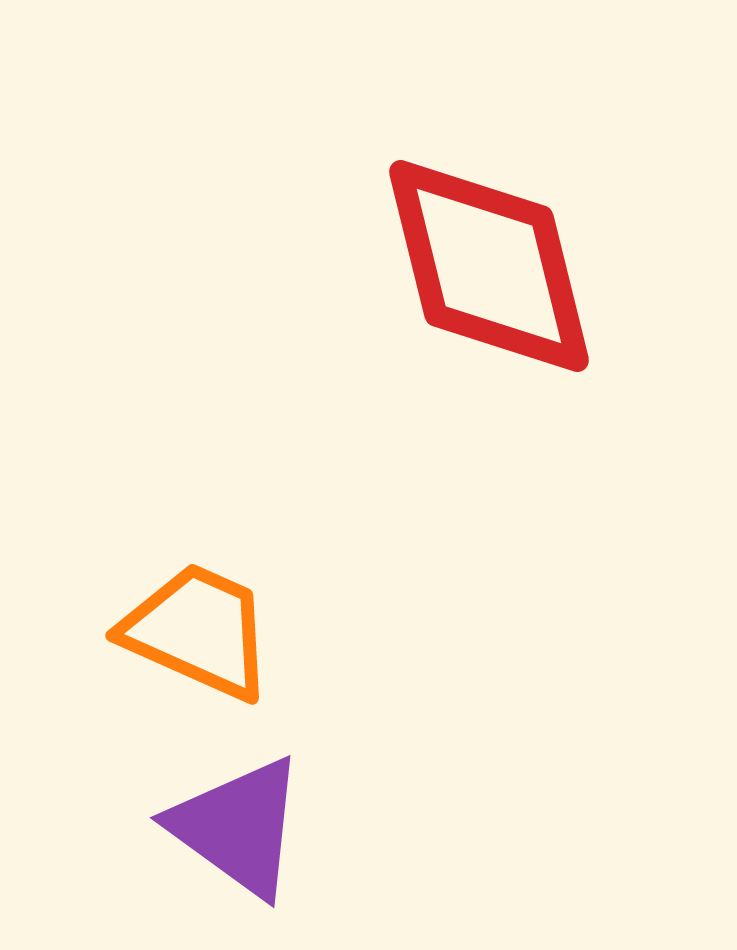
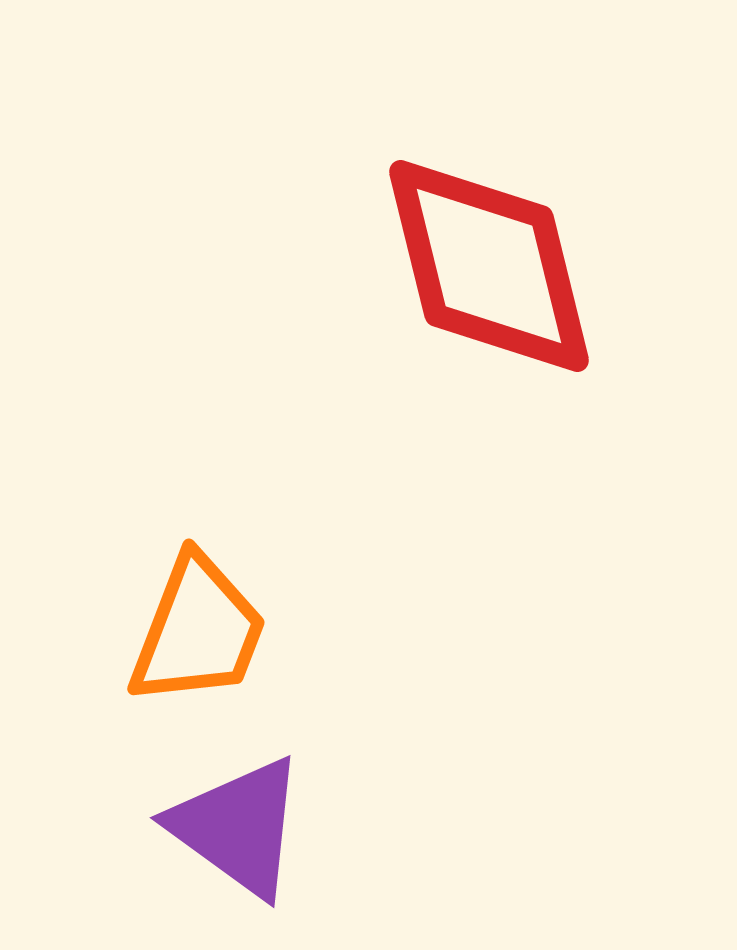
orange trapezoid: rotated 87 degrees clockwise
